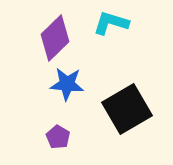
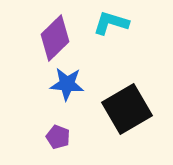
purple pentagon: rotated 10 degrees counterclockwise
